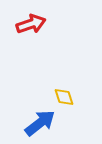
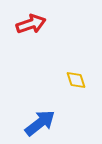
yellow diamond: moved 12 px right, 17 px up
